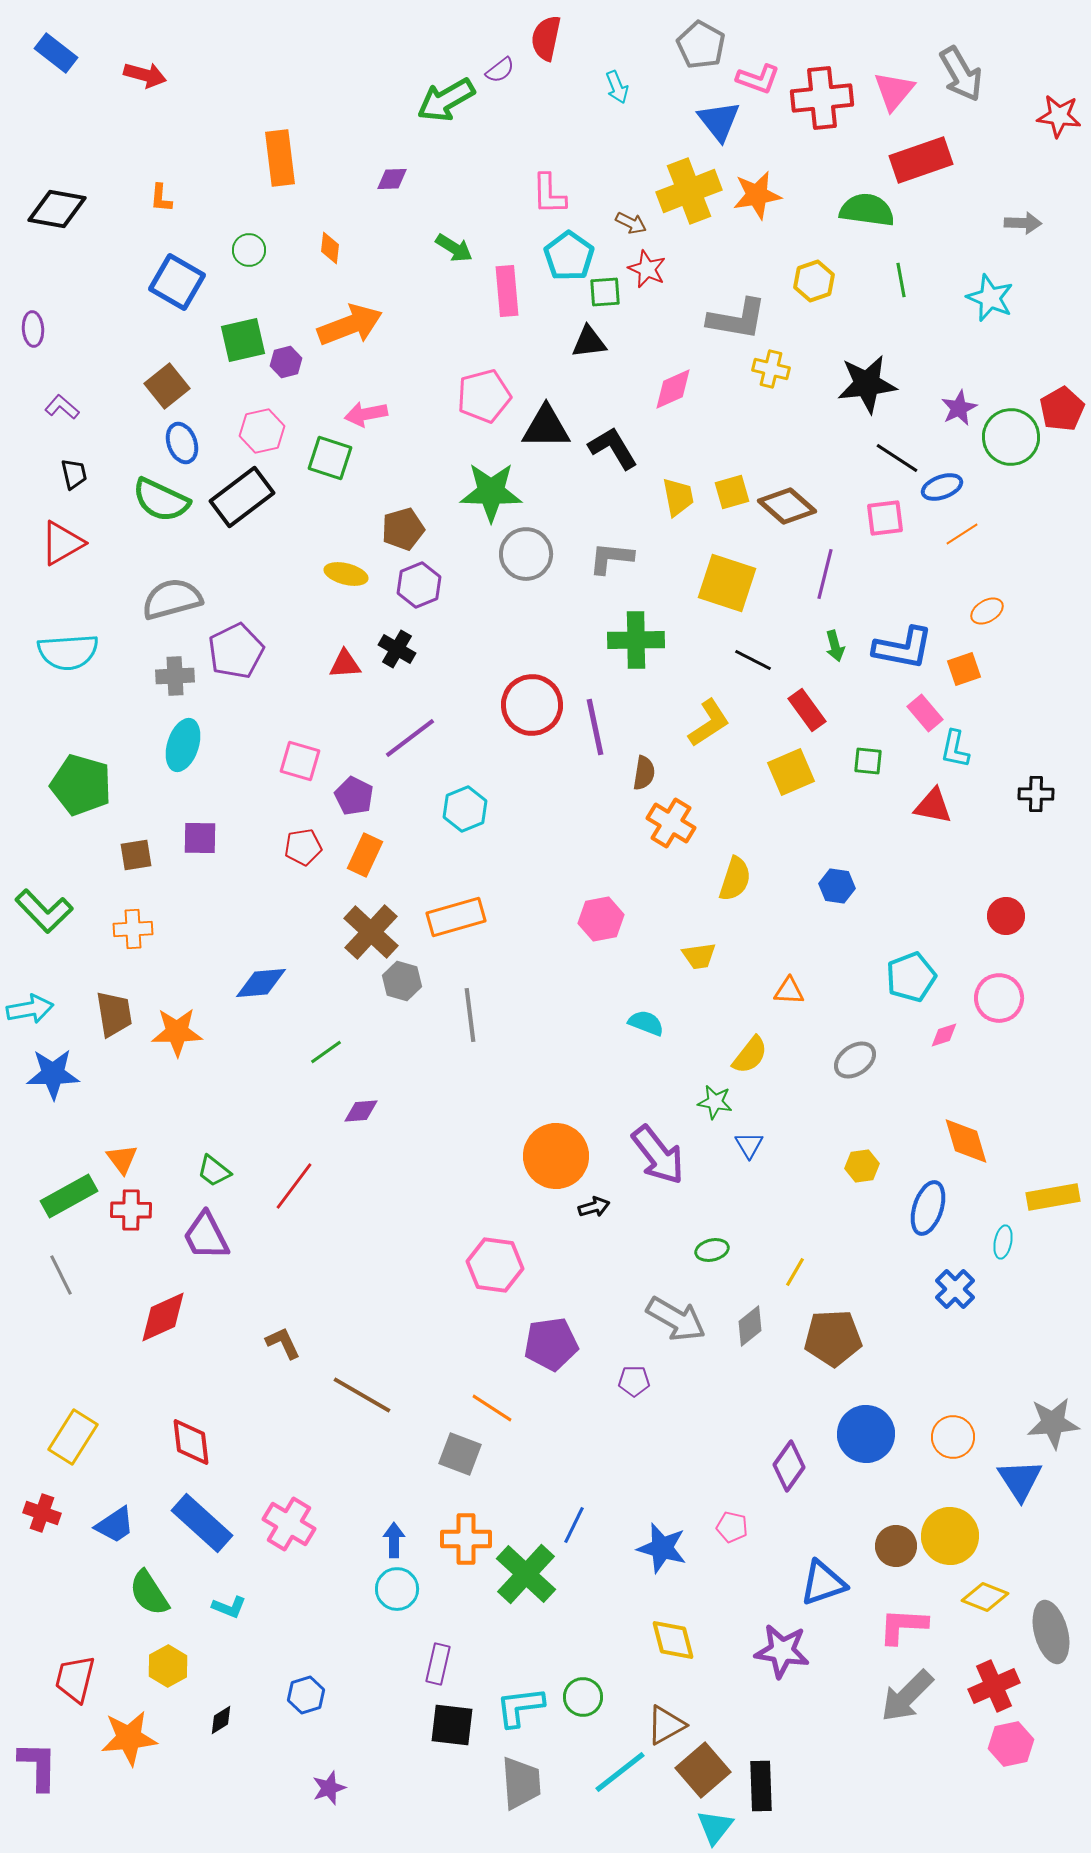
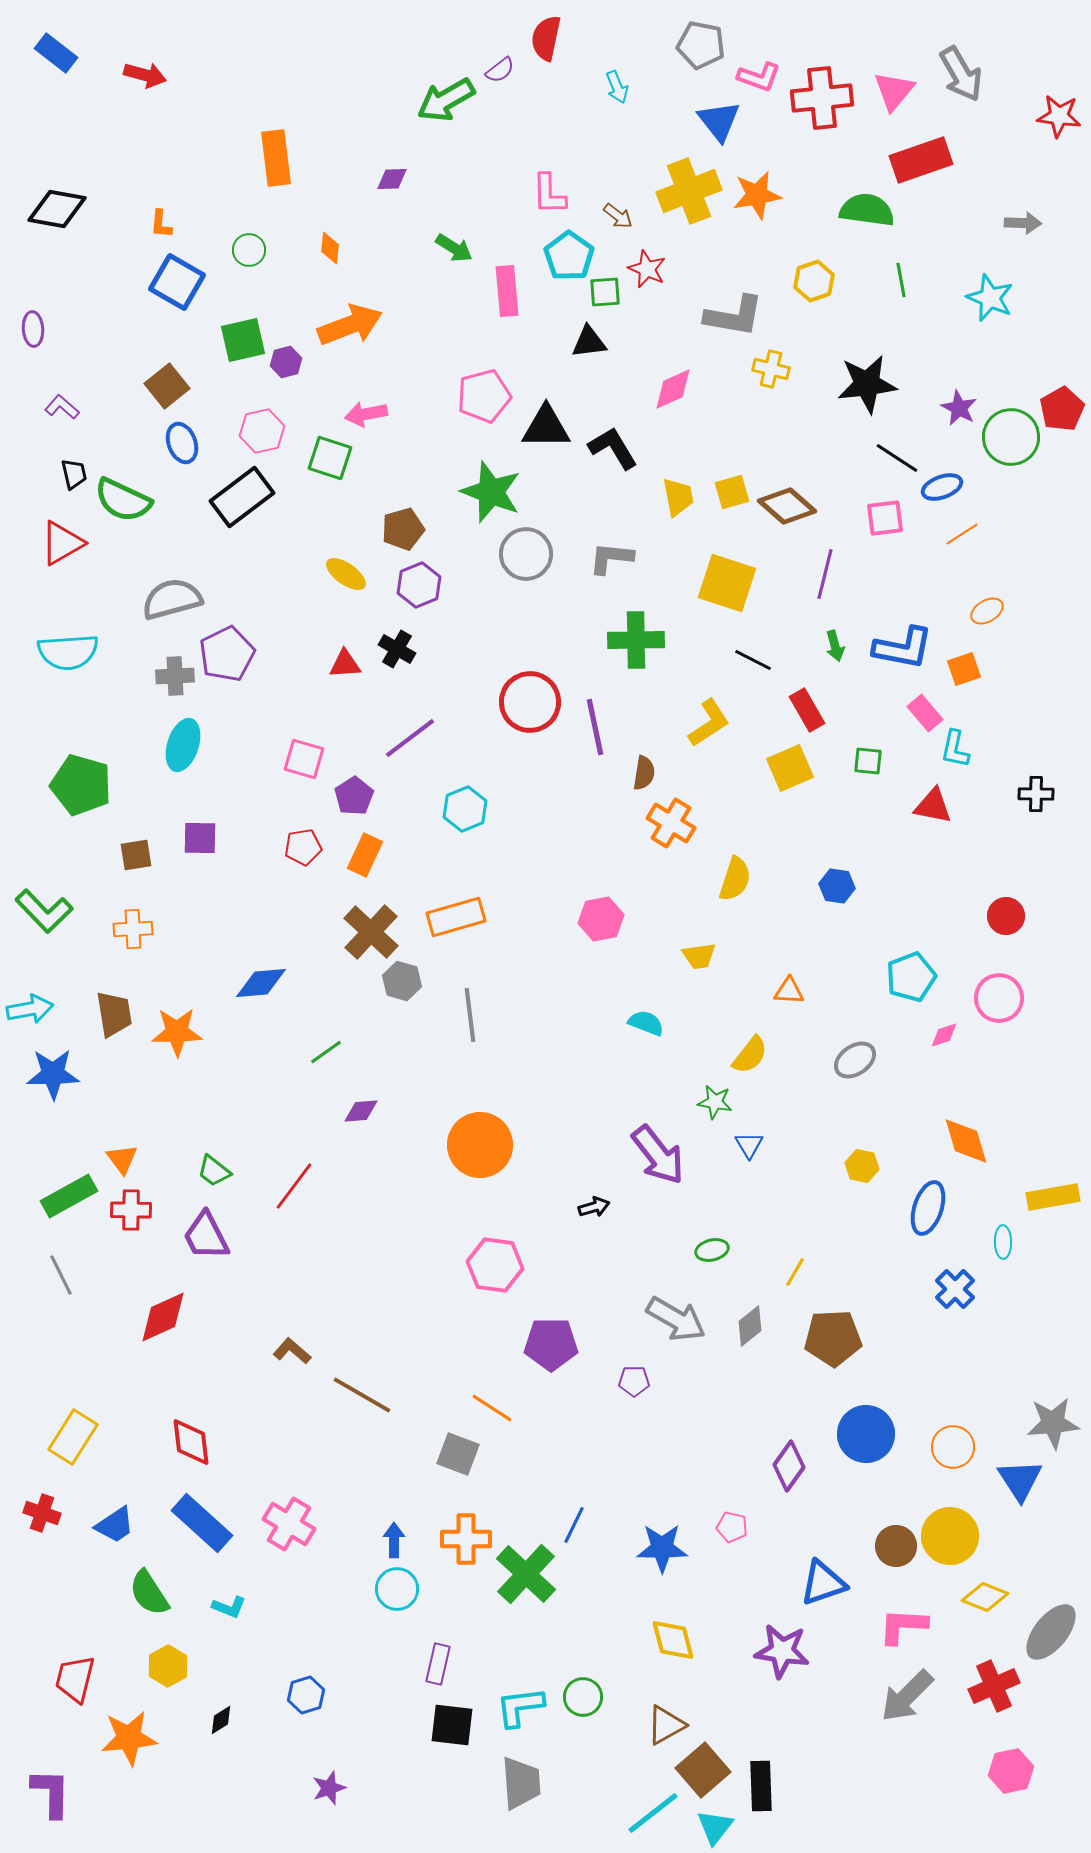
gray pentagon at (701, 45): rotated 18 degrees counterclockwise
pink L-shape at (758, 79): moved 1 px right, 2 px up
orange rectangle at (280, 158): moved 4 px left
orange L-shape at (161, 198): moved 26 px down
brown arrow at (631, 223): moved 13 px left, 7 px up; rotated 12 degrees clockwise
gray L-shape at (737, 319): moved 3 px left, 3 px up
purple star at (959, 408): rotated 18 degrees counterclockwise
green star at (491, 492): rotated 20 degrees clockwise
green semicircle at (161, 500): moved 38 px left
yellow ellipse at (346, 574): rotated 21 degrees clockwise
purple pentagon at (236, 651): moved 9 px left, 3 px down
red circle at (532, 705): moved 2 px left, 3 px up
red rectangle at (807, 710): rotated 6 degrees clockwise
pink square at (300, 761): moved 4 px right, 2 px up
yellow square at (791, 772): moved 1 px left, 4 px up
purple pentagon at (354, 796): rotated 12 degrees clockwise
orange circle at (556, 1156): moved 76 px left, 11 px up
yellow hexagon at (862, 1166): rotated 20 degrees clockwise
cyan ellipse at (1003, 1242): rotated 12 degrees counterclockwise
brown L-shape at (283, 1343): moved 9 px right, 8 px down; rotated 24 degrees counterclockwise
purple pentagon at (551, 1344): rotated 8 degrees clockwise
orange circle at (953, 1437): moved 10 px down
gray square at (460, 1454): moved 2 px left
blue star at (662, 1548): rotated 15 degrees counterclockwise
gray ellipse at (1051, 1632): rotated 54 degrees clockwise
pink hexagon at (1011, 1744): moved 27 px down
purple L-shape at (38, 1766): moved 13 px right, 27 px down
cyan line at (620, 1772): moved 33 px right, 41 px down
